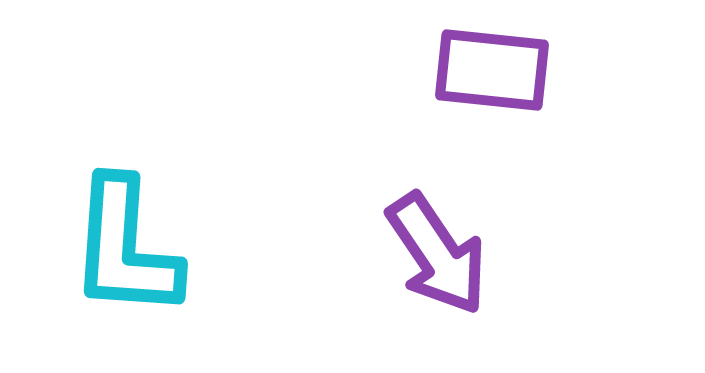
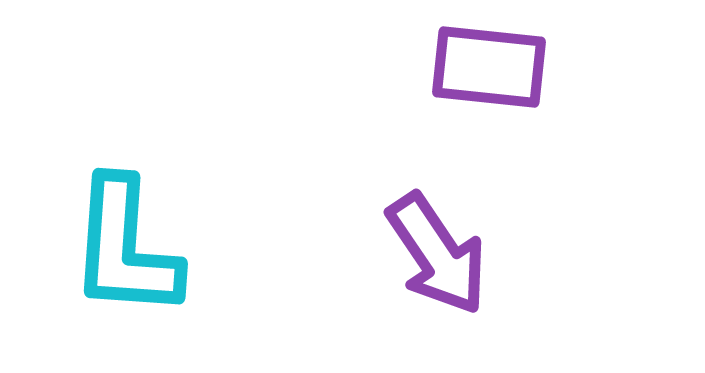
purple rectangle: moved 3 px left, 3 px up
